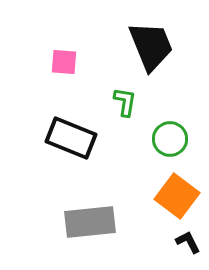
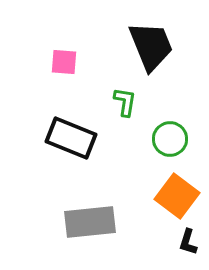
black L-shape: rotated 136 degrees counterclockwise
